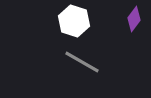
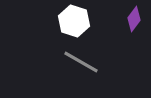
gray line: moved 1 px left
